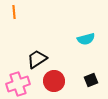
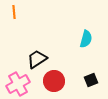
cyan semicircle: rotated 60 degrees counterclockwise
pink cross: rotated 10 degrees counterclockwise
